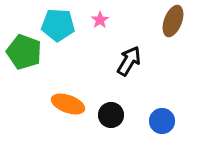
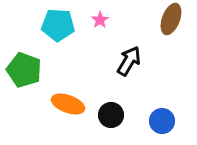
brown ellipse: moved 2 px left, 2 px up
green pentagon: moved 18 px down
